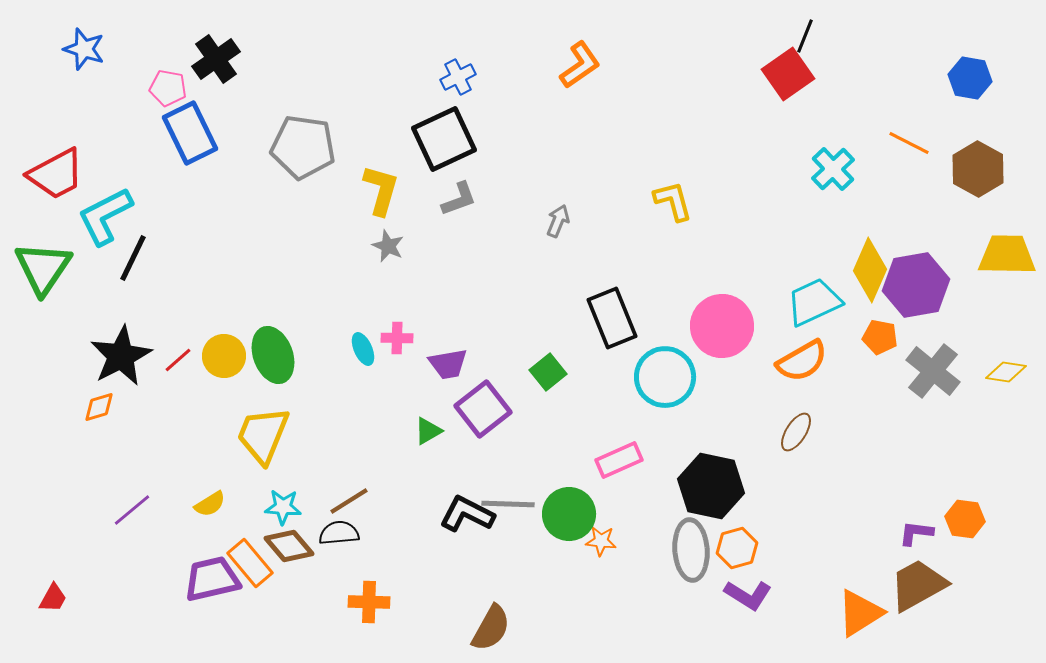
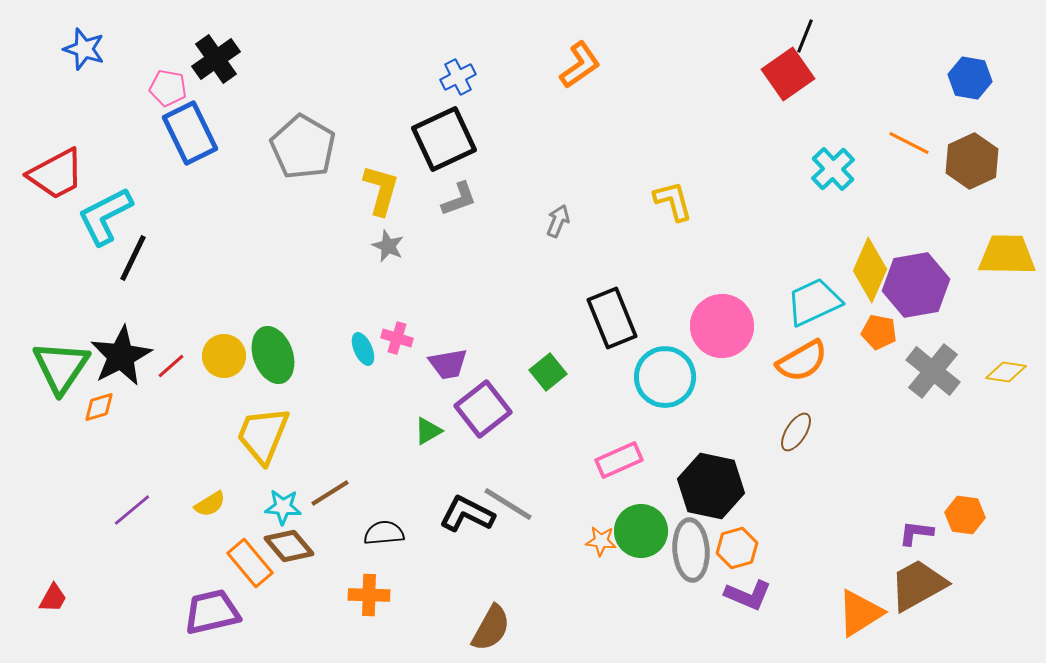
gray pentagon at (303, 147): rotated 22 degrees clockwise
brown hexagon at (978, 169): moved 6 px left, 8 px up; rotated 6 degrees clockwise
green triangle at (43, 268): moved 18 px right, 99 px down
orange pentagon at (880, 337): moved 1 px left, 5 px up
pink cross at (397, 338): rotated 16 degrees clockwise
red line at (178, 360): moved 7 px left, 6 px down
brown line at (349, 501): moved 19 px left, 8 px up
gray line at (508, 504): rotated 30 degrees clockwise
green circle at (569, 514): moved 72 px right, 17 px down
orange hexagon at (965, 519): moved 4 px up
black semicircle at (339, 533): moved 45 px right
purple trapezoid at (212, 579): moved 33 px down
purple L-shape at (748, 595): rotated 9 degrees counterclockwise
orange cross at (369, 602): moved 7 px up
